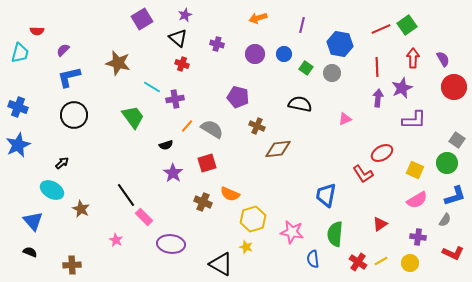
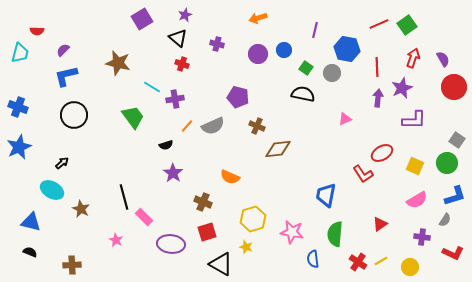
purple line at (302, 25): moved 13 px right, 5 px down
red line at (381, 29): moved 2 px left, 5 px up
blue hexagon at (340, 44): moved 7 px right, 5 px down
purple circle at (255, 54): moved 3 px right
blue circle at (284, 54): moved 4 px up
red arrow at (413, 58): rotated 18 degrees clockwise
blue L-shape at (69, 77): moved 3 px left, 1 px up
black semicircle at (300, 104): moved 3 px right, 10 px up
gray semicircle at (212, 129): moved 1 px right, 3 px up; rotated 125 degrees clockwise
blue star at (18, 145): moved 1 px right, 2 px down
red square at (207, 163): moved 69 px down
yellow square at (415, 170): moved 4 px up
orange semicircle at (230, 194): moved 17 px up
black line at (126, 195): moved 2 px left, 2 px down; rotated 20 degrees clockwise
blue triangle at (33, 221): moved 2 px left, 1 px down; rotated 35 degrees counterclockwise
purple cross at (418, 237): moved 4 px right
yellow circle at (410, 263): moved 4 px down
